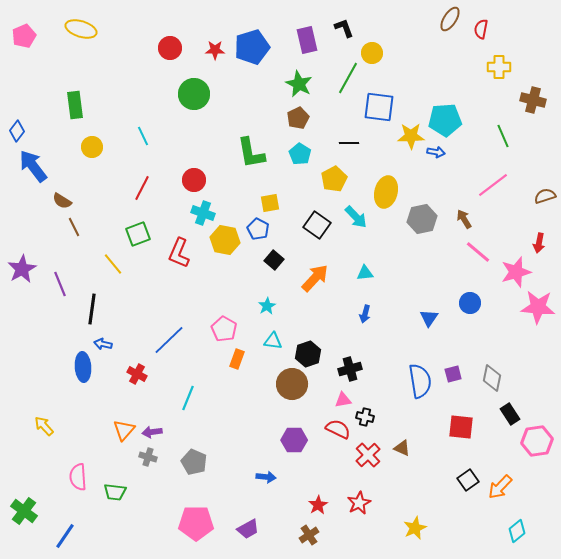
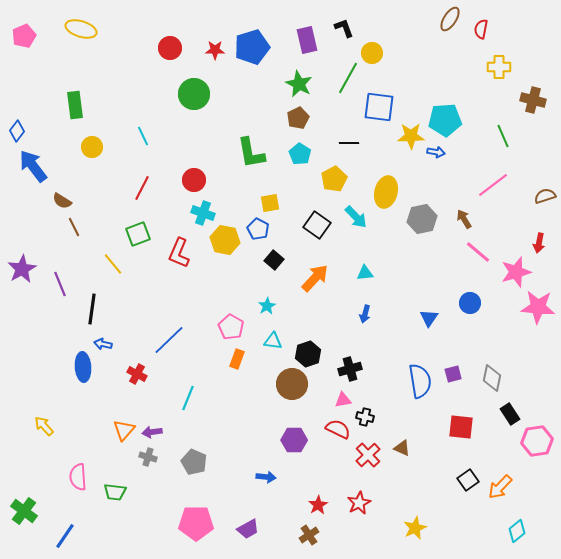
pink pentagon at (224, 329): moved 7 px right, 2 px up
